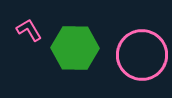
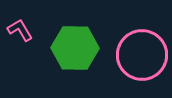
pink L-shape: moved 9 px left
